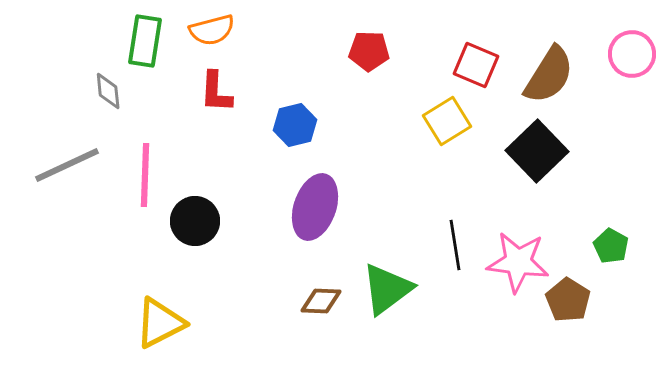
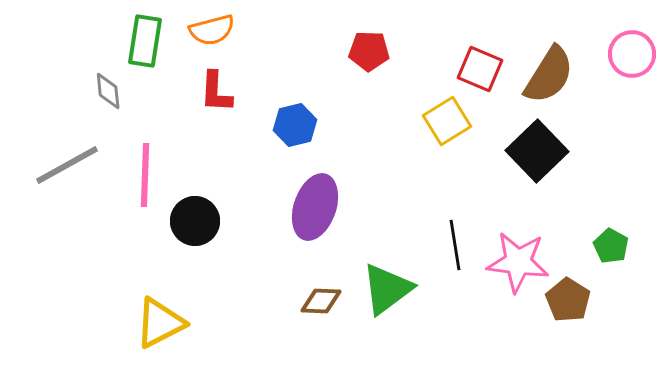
red square: moved 4 px right, 4 px down
gray line: rotated 4 degrees counterclockwise
